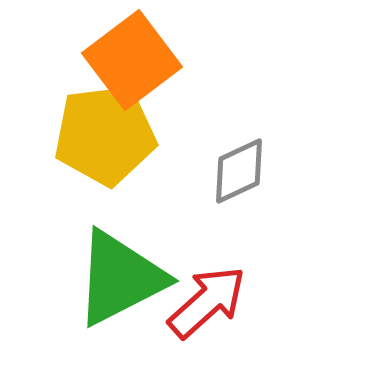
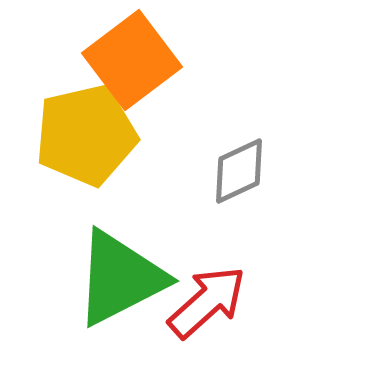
yellow pentagon: moved 19 px left; rotated 6 degrees counterclockwise
